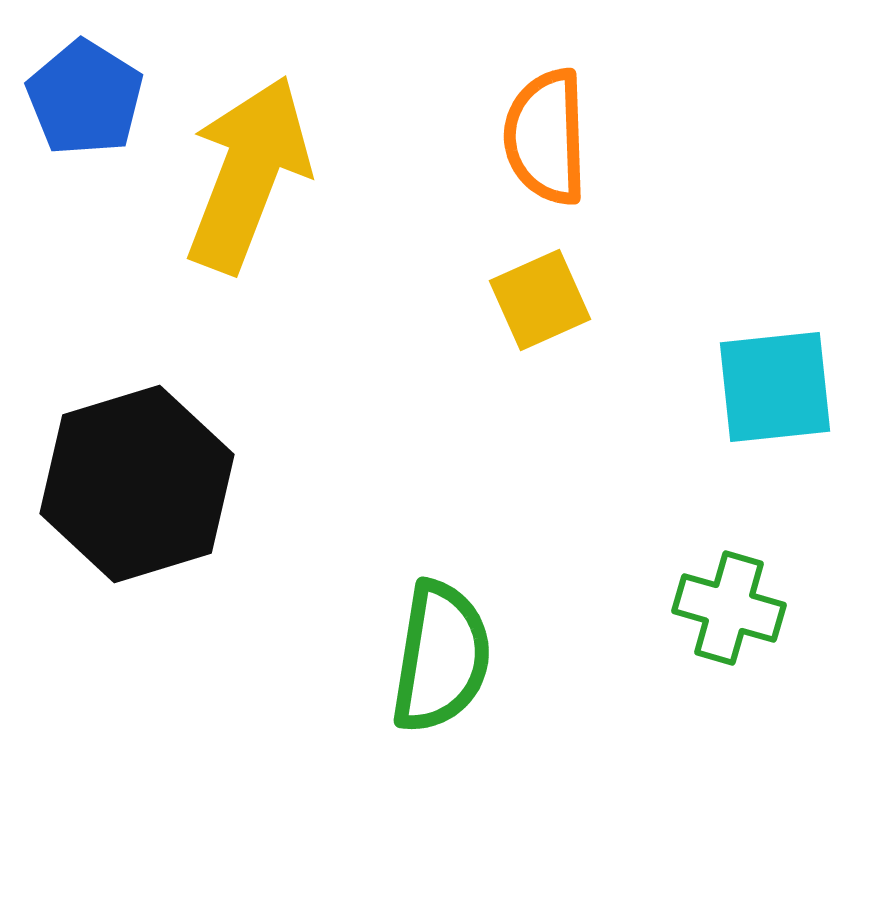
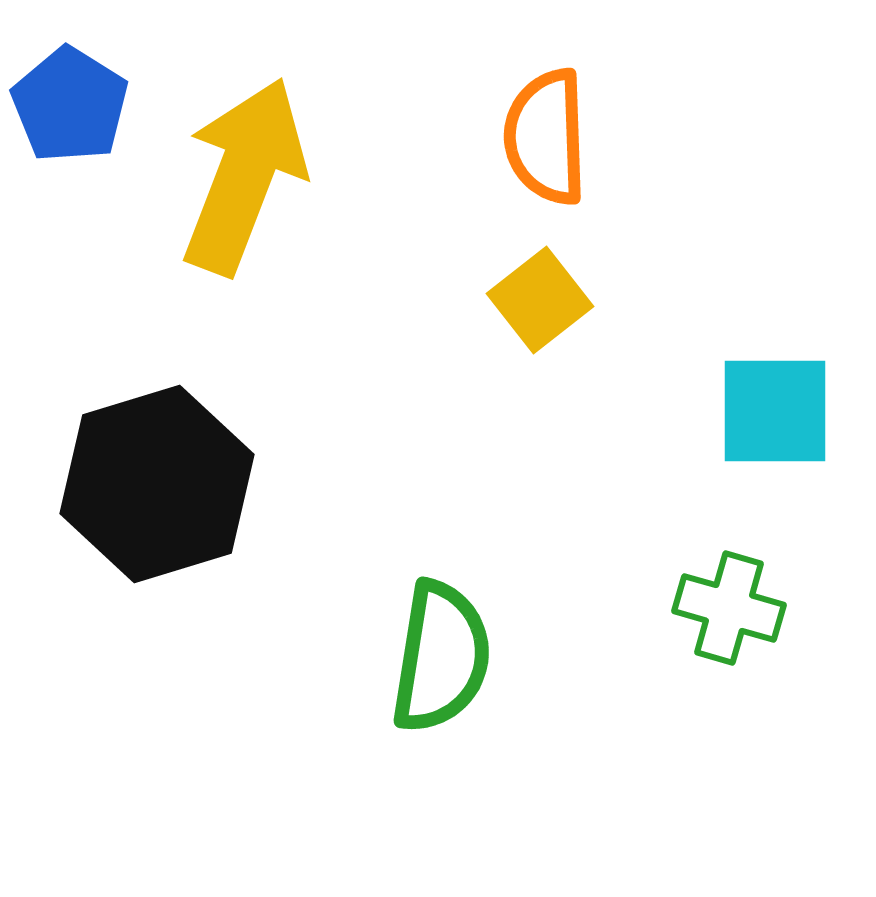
blue pentagon: moved 15 px left, 7 px down
yellow arrow: moved 4 px left, 2 px down
yellow square: rotated 14 degrees counterclockwise
cyan square: moved 24 px down; rotated 6 degrees clockwise
black hexagon: moved 20 px right
